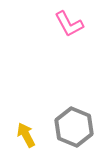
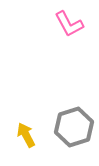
gray hexagon: rotated 21 degrees clockwise
